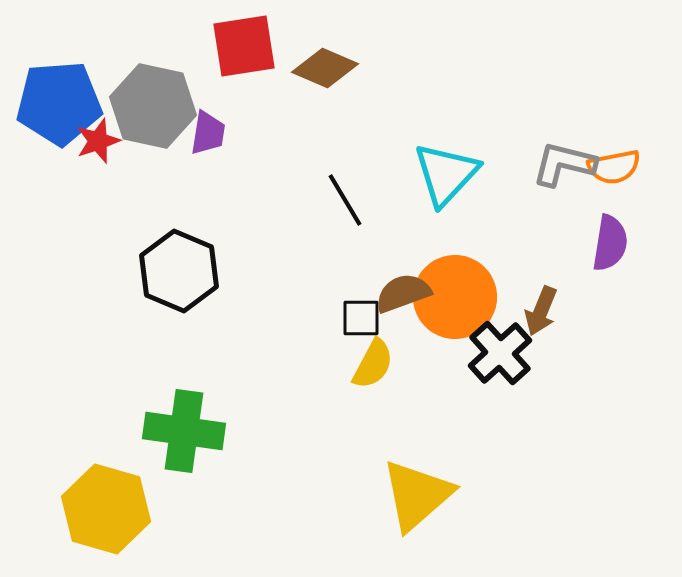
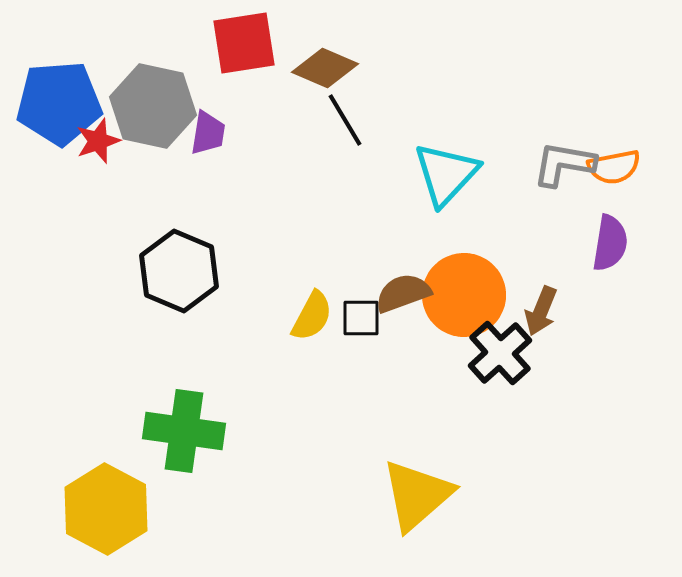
red square: moved 3 px up
gray L-shape: rotated 4 degrees counterclockwise
black line: moved 80 px up
orange circle: moved 9 px right, 2 px up
yellow semicircle: moved 61 px left, 48 px up
yellow hexagon: rotated 12 degrees clockwise
